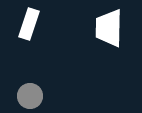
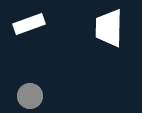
white rectangle: rotated 52 degrees clockwise
